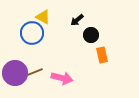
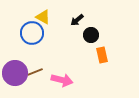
pink arrow: moved 2 px down
